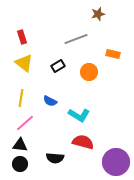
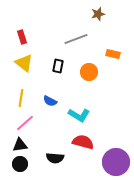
black rectangle: rotated 48 degrees counterclockwise
black triangle: rotated 14 degrees counterclockwise
